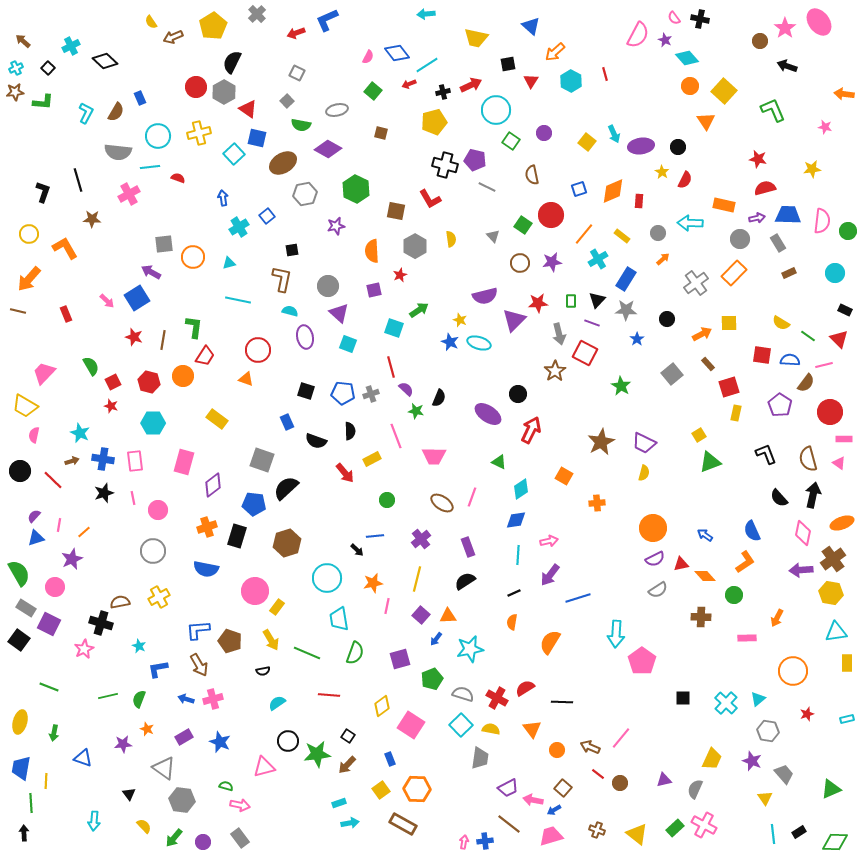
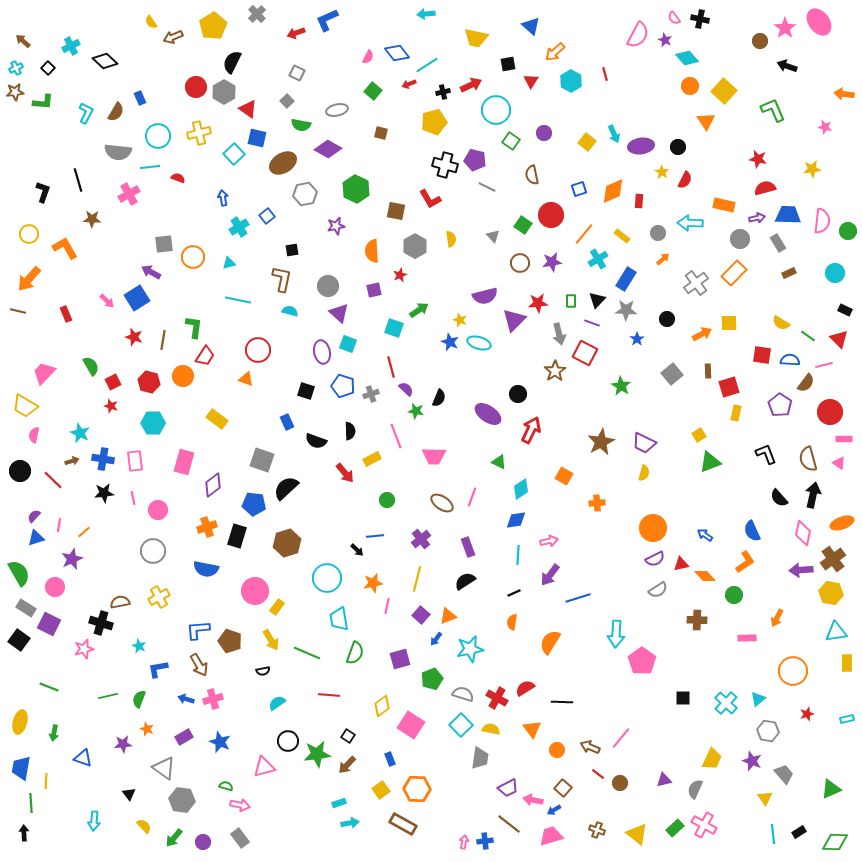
purple ellipse at (305, 337): moved 17 px right, 15 px down
brown rectangle at (708, 364): moved 7 px down; rotated 40 degrees clockwise
blue pentagon at (343, 393): moved 7 px up; rotated 10 degrees clockwise
black star at (104, 493): rotated 12 degrees clockwise
orange triangle at (448, 616): rotated 18 degrees counterclockwise
brown cross at (701, 617): moved 4 px left, 3 px down
pink star at (84, 649): rotated 12 degrees clockwise
